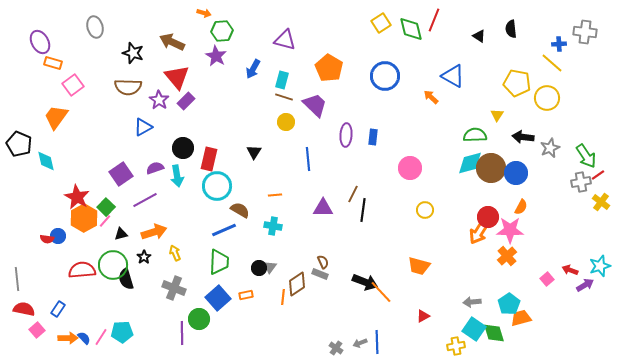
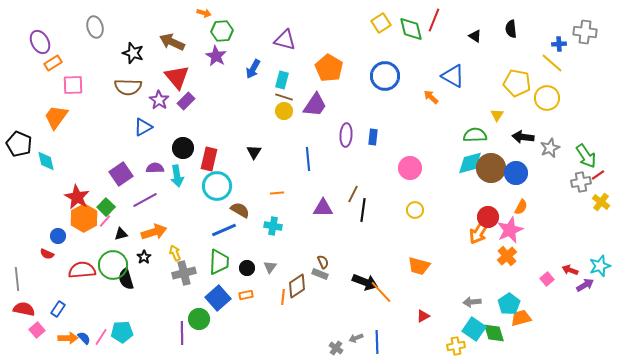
black triangle at (479, 36): moved 4 px left
orange rectangle at (53, 63): rotated 48 degrees counterclockwise
pink square at (73, 85): rotated 35 degrees clockwise
purple trapezoid at (315, 105): rotated 80 degrees clockwise
yellow circle at (286, 122): moved 2 px left, 11 px up
purple semicircle at (155, 168): rotated 18 degrees clockwise
orange line at (275, 195): moved 2 px right, 2 px up
yellow circle at (425, 210): moved 10 px left
pink star at (510, 230): rotated 24 degrees counterclockwise
red semicircle at (47, 239): moved 15 px down; rotated 16 degrees clockwise
black circle at (259, 268): moved 12 px left
brown diamond at (297, 284): moved 2 px down
gray cross at (174, 288): moved 10 px right, 15 px up; rotated 35 degrees counterclockwise
gray arrow at (360, 343): moved 4 px left, 5 px up
